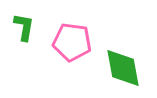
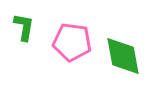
green diamond: moved 12 px up
